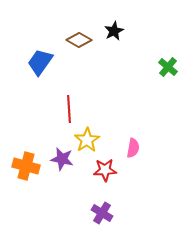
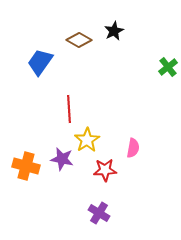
green cross: rotated 12 degrees clockwise
purple cross: moved 3 px left
